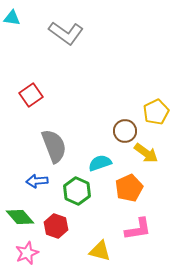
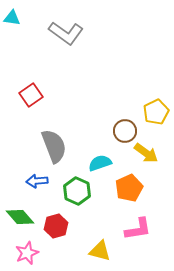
red hexagon: rotated 25 degrees clockwise
